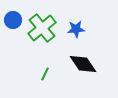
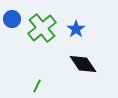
blue circle: moved 1 px left, 1 px up
blue star: rotated 30 degrees counterclockwise
green line: moved 8 px left, 12 px down
